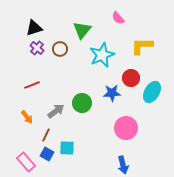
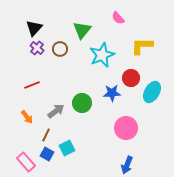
black triangle: rotated 30 degrees counterclockwise
cyan square: rotated 28 degrees counterclockwise
blue arrow: moved 4 px right; rotated 36 degrees clockwise
